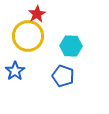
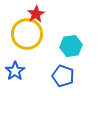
red star: moved 1 px left
yellow circle: moved 1 px left, 2 px up
cyan hexagon: rotated 10 degrees counterclockwise
